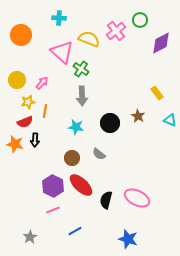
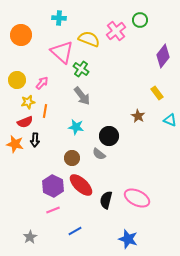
purple diamond: moved 2 px right, 13 px down; rotated 25 degrees counterclockwise
gray arrow: rotated 36 degrees counterclockwise
black circle: moved 1 px left, 13 px down
